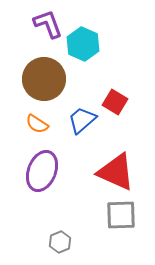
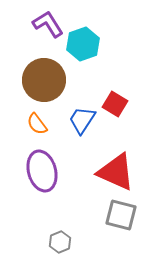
purple L-shape: rotated 12 degrees counterclockwise
cyan hexagon: rotated 16 degrees clockwise
brown circle: moved 1 px down
red square: moved 2 px down
blue trapezoid: rotated 16 degrees counterclockwise
orange semicircle: rotated 20 degrees clockwise
purple ellipse: rotated 36 degrees counterclockwise
gray square: rotated 16 degrees clockwise
